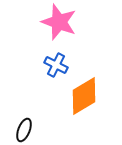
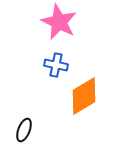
pink star: rotated 6 degrees clockwise
blue cross: rotated 15 degrees counterclockwise
